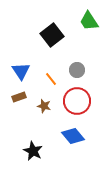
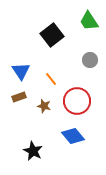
gray circle: moved 13 px right, 10 px up
